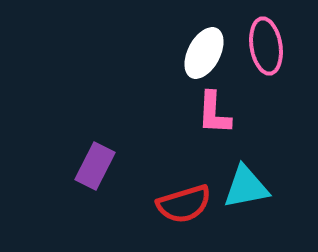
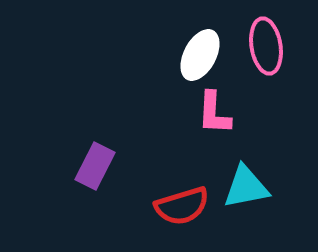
white ellipse: moved 4 px left, 2 px down
red semicircle: moved 2 px left, 2 px down
